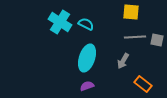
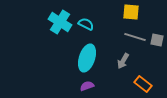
gray line: rotated 20 degrees clockwise
